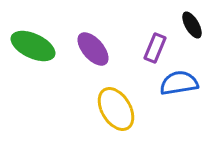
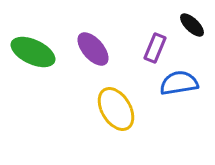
black ellipse: rotated 16 degrees counterclockwise
green ellipse: moved 6 px down
